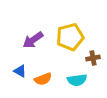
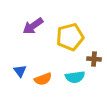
purple arrow: moved 14 px up
brown cross: moved 1 px right, 1 px down; rotated 16 degrees clockwise
blue triangle: rotated 24 degrees clockwise
cyan semicircle: moved 2 px left, 3 px up
